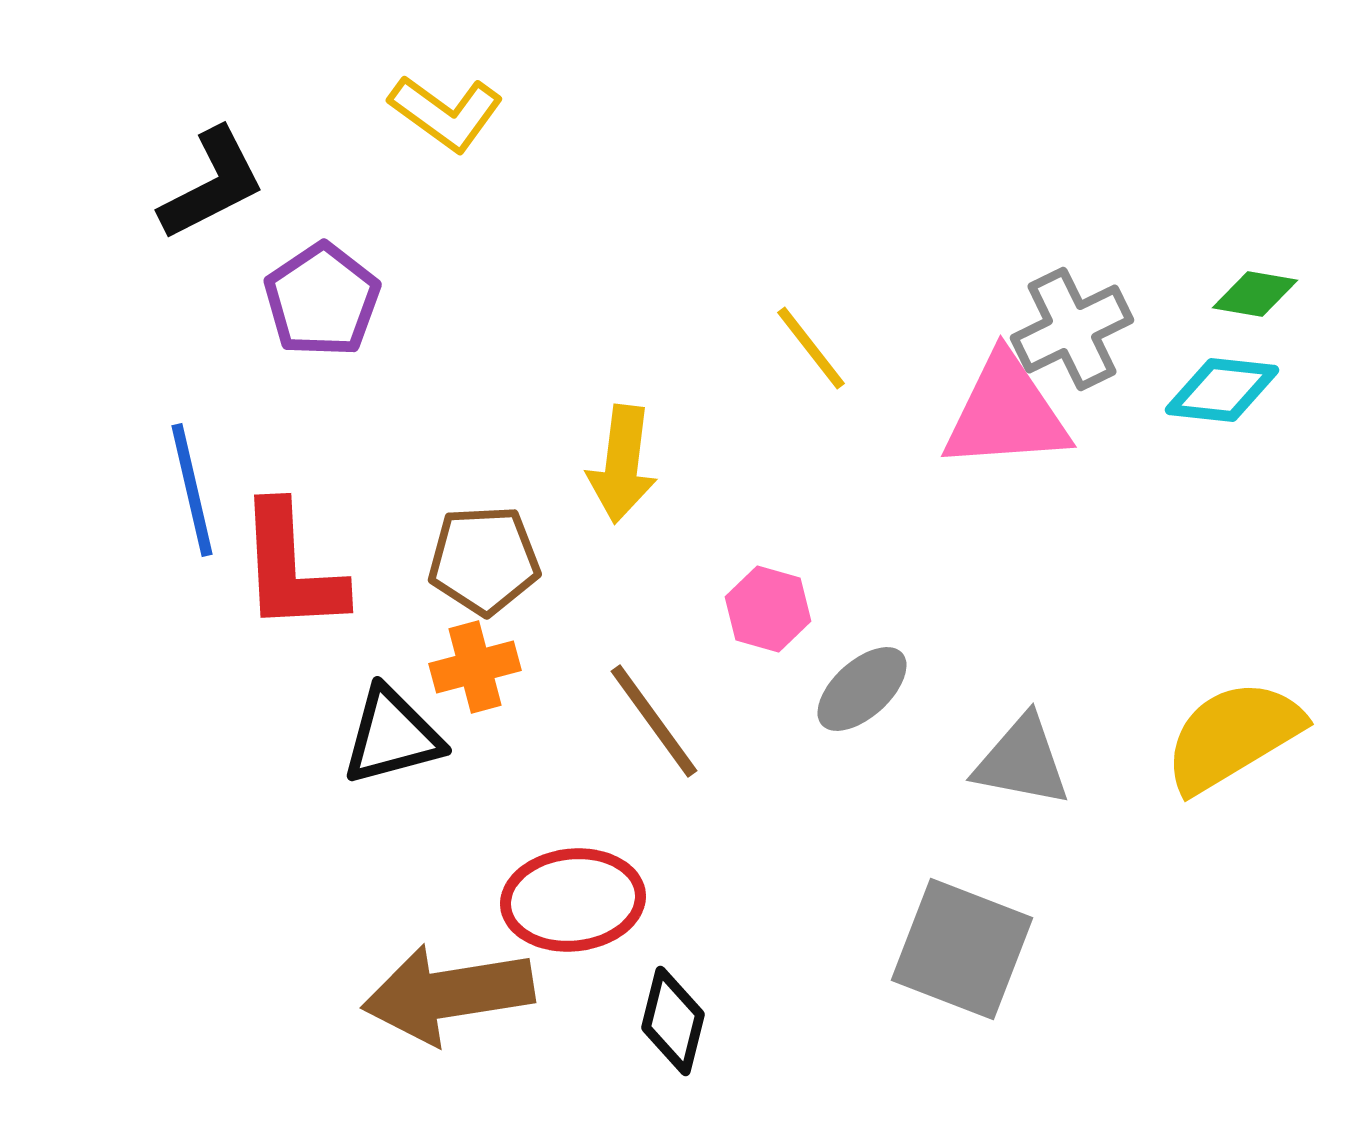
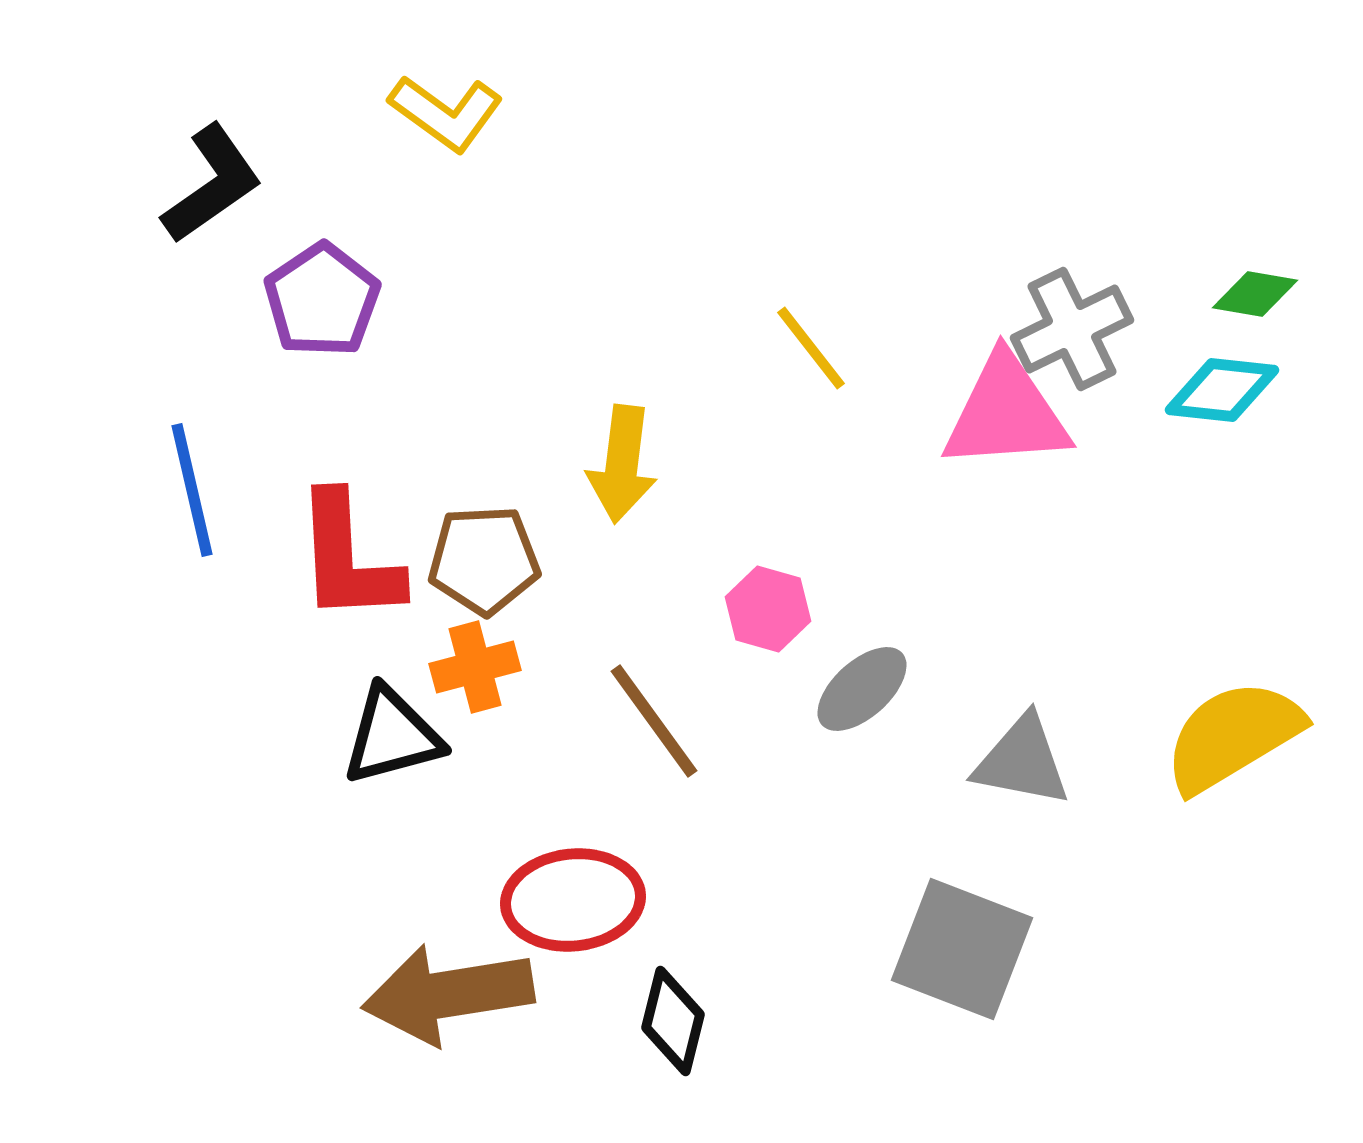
black L-shape: rotated 8 degrees counterclockwise
red L-shape: moved 57 px right, 10 px up
